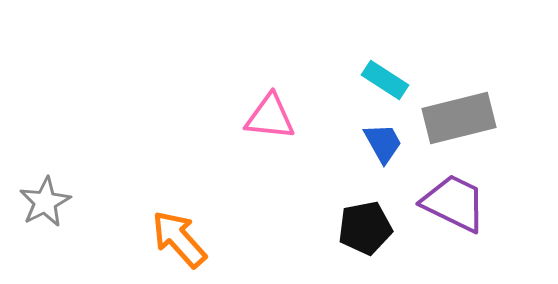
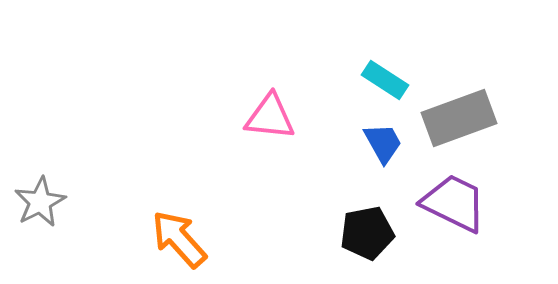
gray rectangle: rotated 6 degrees counterclockwise
gray star: moved 5 px left
black pentagon: moved 2 px right, 5 px down
